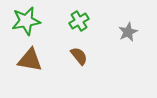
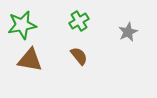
green star: moved 4 px left, 4 px down
